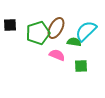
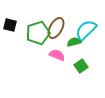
black square: rotated 16 degrees clockwise
cyan semicircle: moved 1 px up
green semicircle: rotated 24 degrees counterclockwise
green square: rotated 32 degrees counterclockwise
